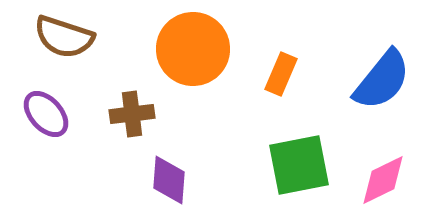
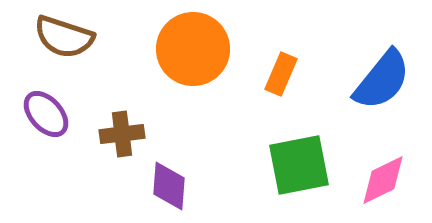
brown cross: moved 10 px left, 20 px down
purple diamond: moved 6 px down
